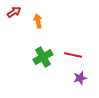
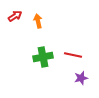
red arrow: moved 1 px right, 4 px down
green cross: rotated 18 degrees clockwise
purple star: moved 1 px right
